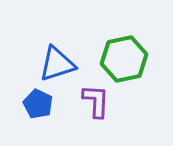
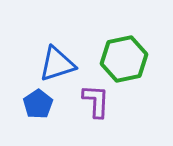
blue pentagon: rotated 12 degrees clockwise
